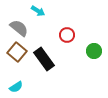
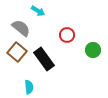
gray semicircle: moved 2 px right
green circle: moved 1 px left, 1 px up
cyan semicircle: moved 13 px right; rotated 64 degrees counterclockwise
